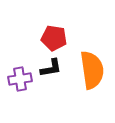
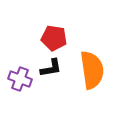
purple cross: rotated 30 degrees clockwise
